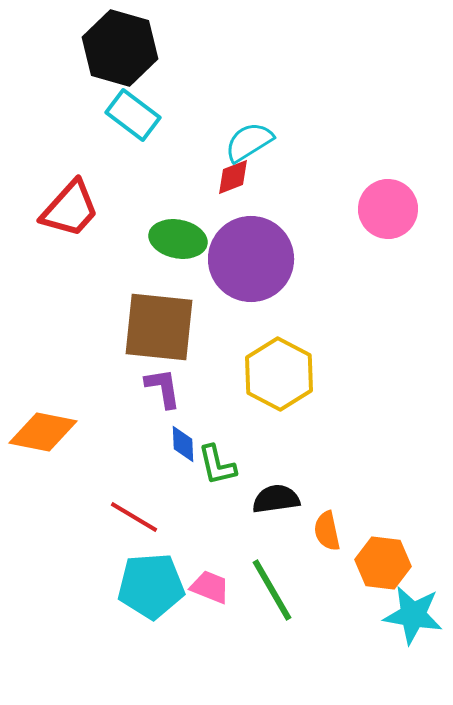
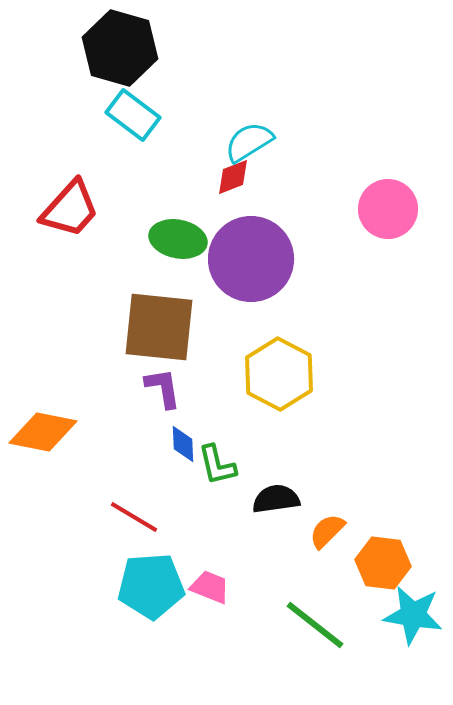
orange semicircle: rotated 57 degrees clockwise
green line: moved 43 px right, 35 px down; rotated 22 degrees counterclockwise
